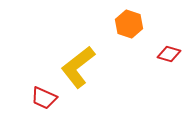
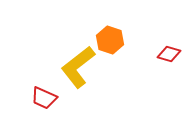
orange hexagon: moved 19 px left, 16 px down
